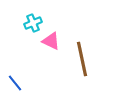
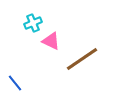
brown line: rotated 68 degrees clockwise
